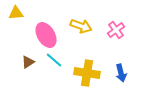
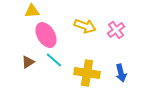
yellow triangle: moved 16 px right, 2 px up
yellow arrow: moved 4 px right
